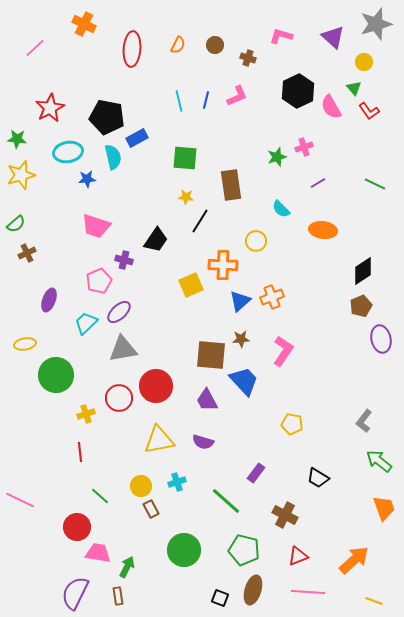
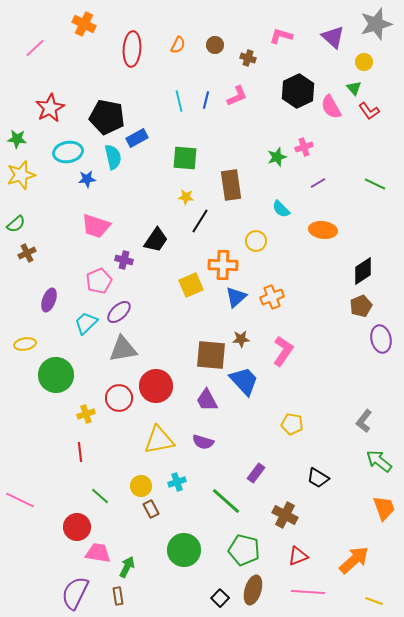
blue triangle at (240, 301): moved 4 px left, 4 px up
black square at (220, 598): rotated 24 degrees clockwise
